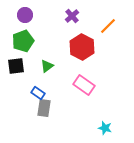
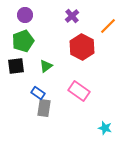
green triangle: moved 1 px left
pink rectangle: moved 5 px left, 6 px down
